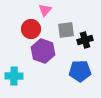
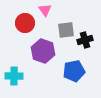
pink triangle: rotated 16 degrees counterclockwise
red circle: moved 6 px left, 6 px up
blue pentagon: moved 6 px left; rotated 10 degrees counterclockwise
